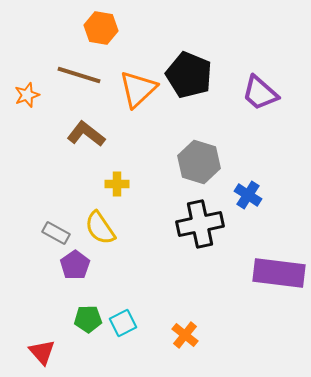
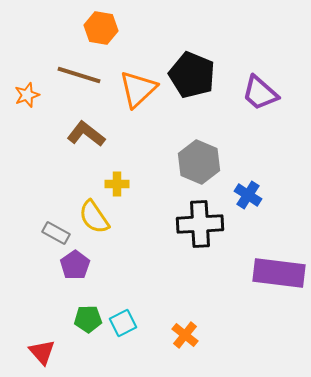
black pentagon: moved 3 px right
gray hexagon: rotated 6 degrees clockwise
black cross: rotated 9 degrees clockwise
yellow semicircle: moved 6 px left, 11 px up
